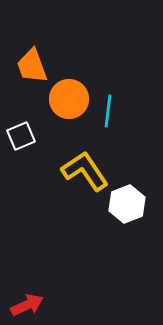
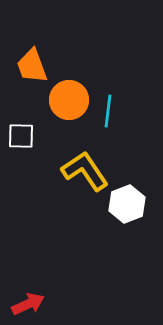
orange circle: moved 1 px down
white square: rotated 24 degrees clockwise
red arrow: moved 1 px right, 1 px up
